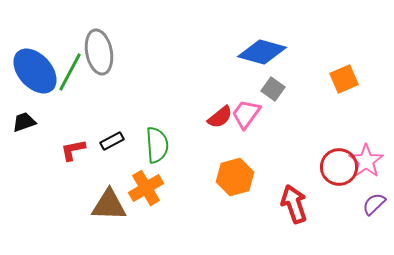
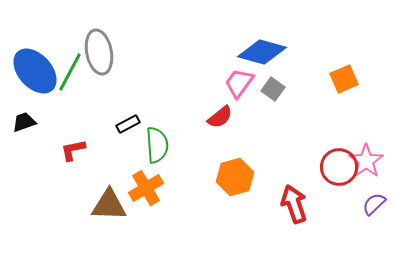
pink trapezoid: moved 7 px left, 31 px up
black rectangle: moved 16 px right, 17 px up
